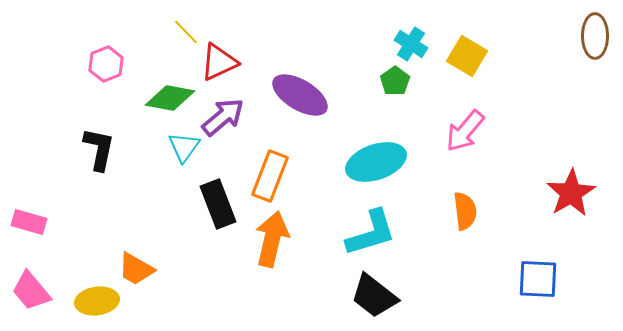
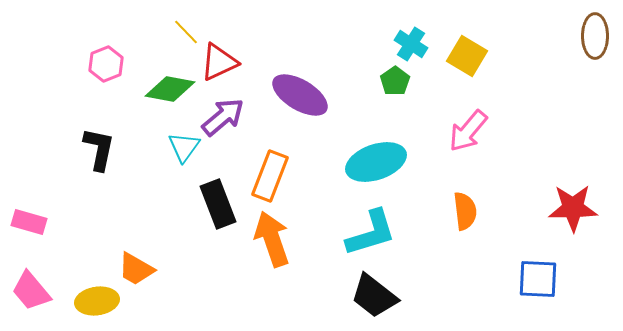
green diamond: moved 9 px up
pink arrow: moved 3 px right
red star: moved 2 px right, 15 px down; rotated 30 degrees clockwise
orange arrow: rotated 32 degrees counterclockwise
